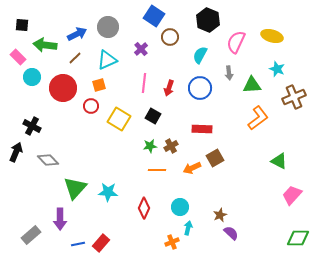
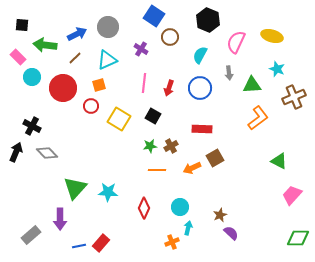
purple cross at (141, 49): rotated 16 degrees counterclockwise
gray diamond at (48, 160): moved 1 px left, 7 px up
blue line at (78, 244): moved 1 px right, 2 px down
